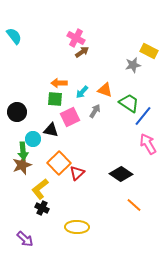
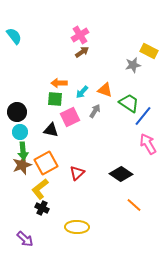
pink cross: moved 4 px right, 3 px up; rotated 30 degrees clockwise
cyan circle: moved 13 px left, 7 px up
orange square: moved 13 px left; rotated 15 degrees clockwise
